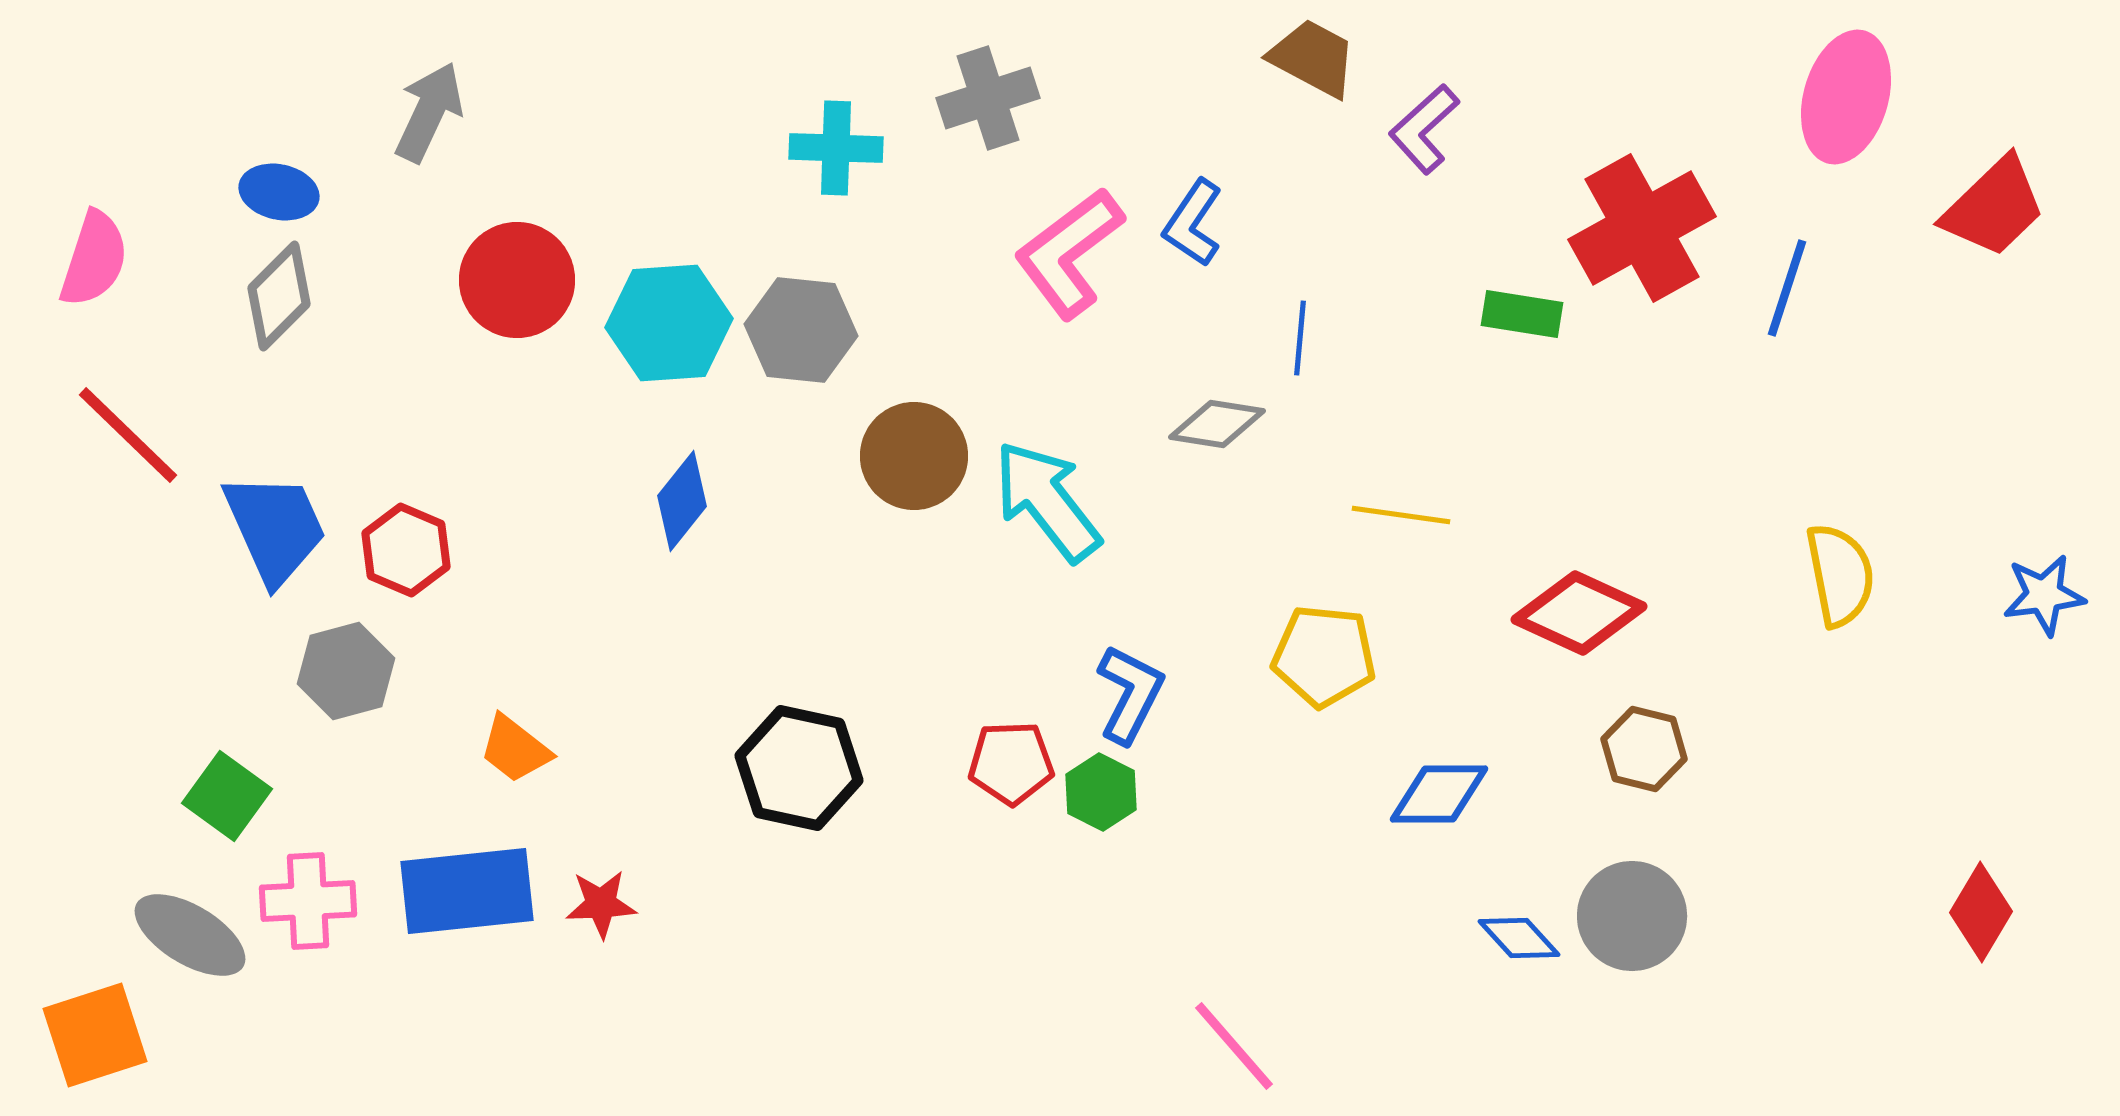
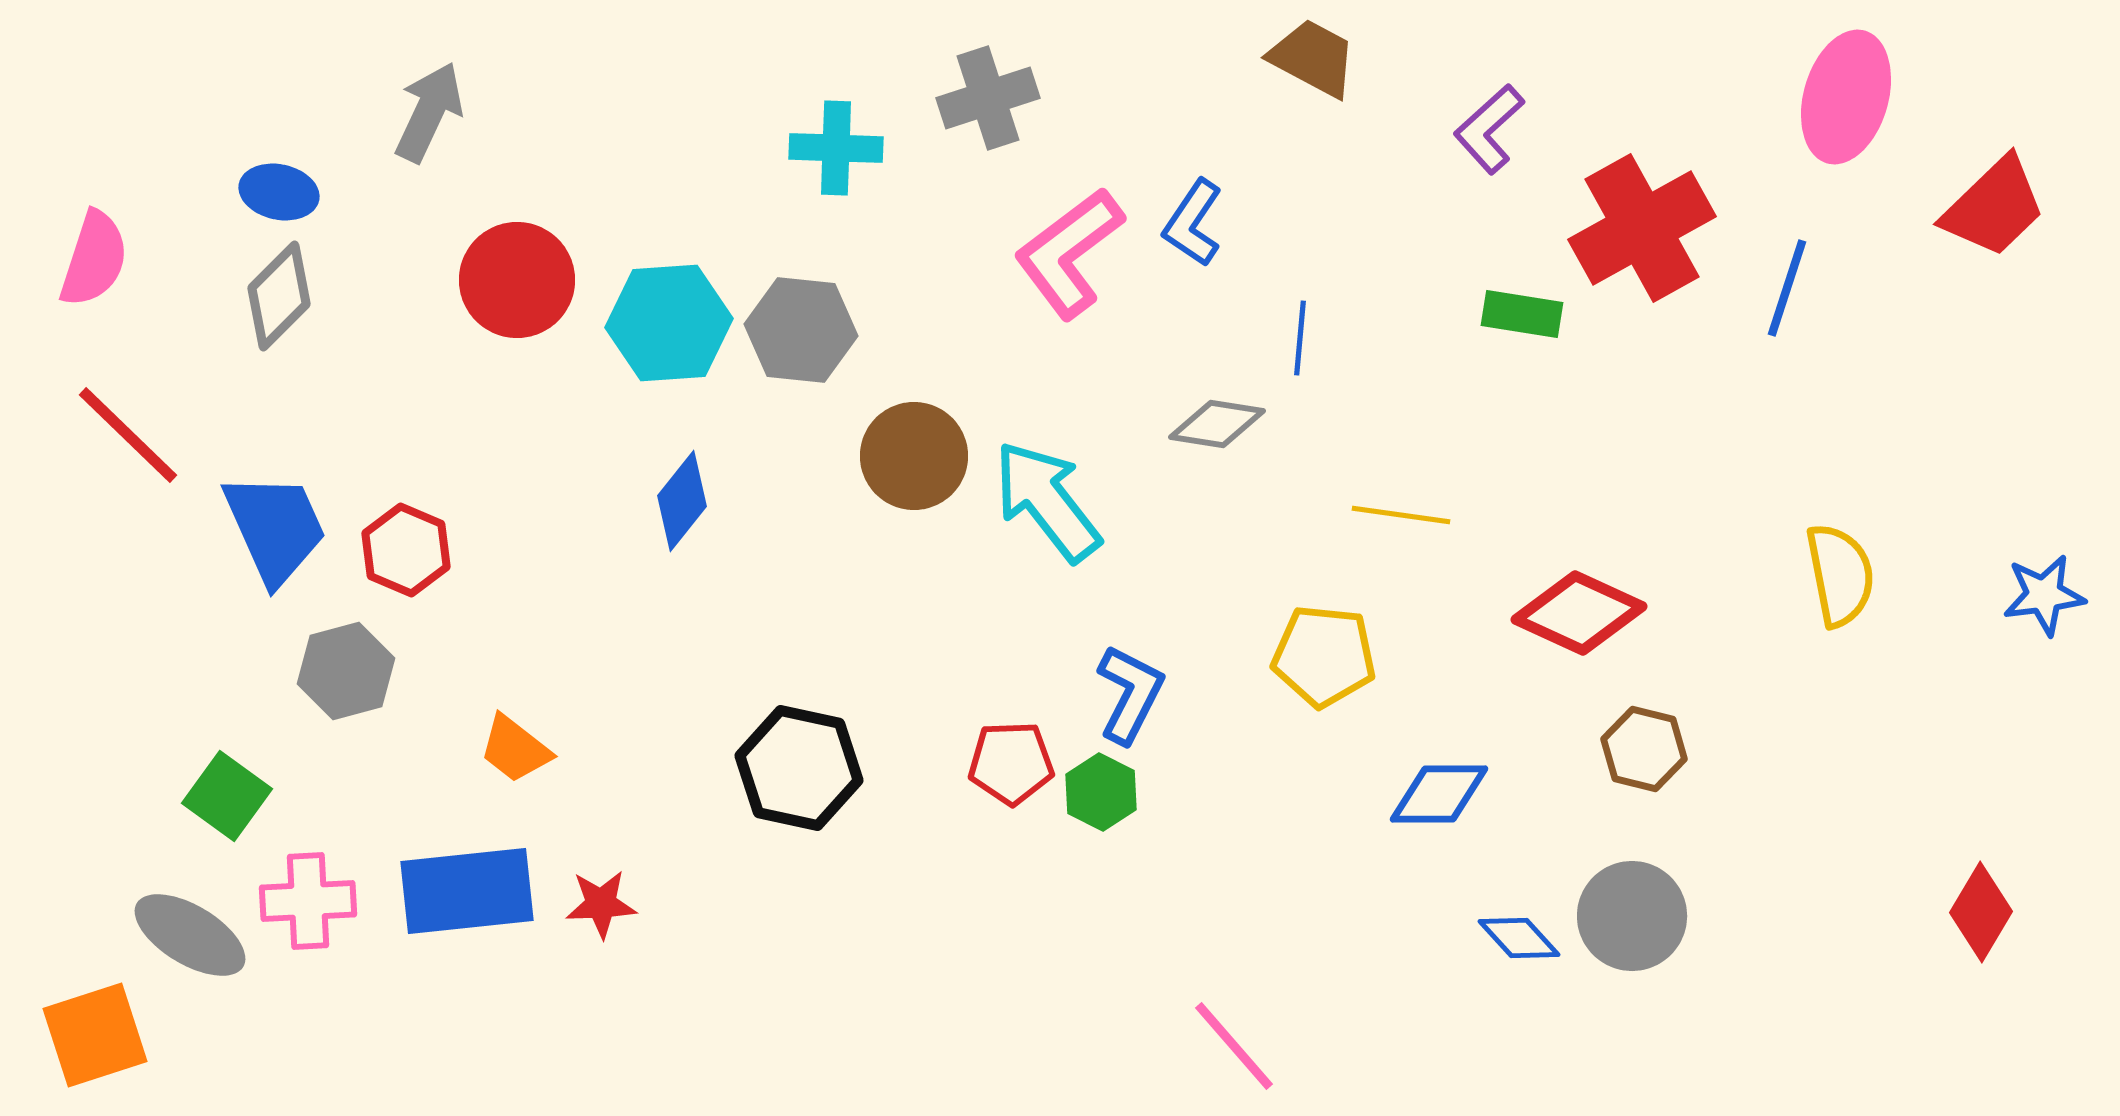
purple L-shape at (1424, 129): moved 65 px right
